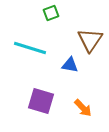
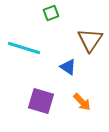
cyan line: moved 6 px left
blue triangle: moved 2 px left, 2 px down; rotated 24 degrees clockwise
orange arrow: moved 1 px left, 6 px up
